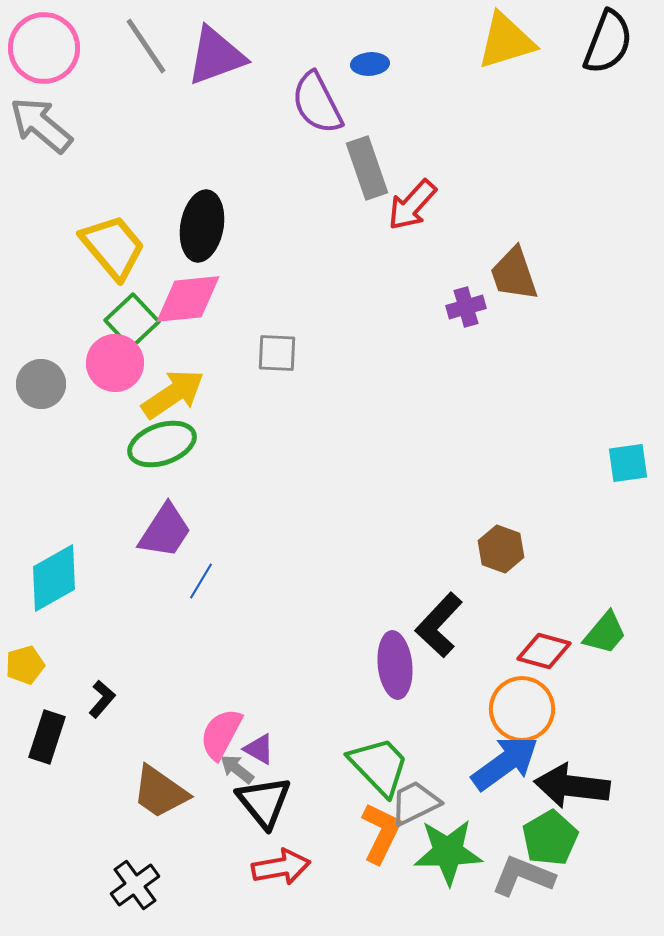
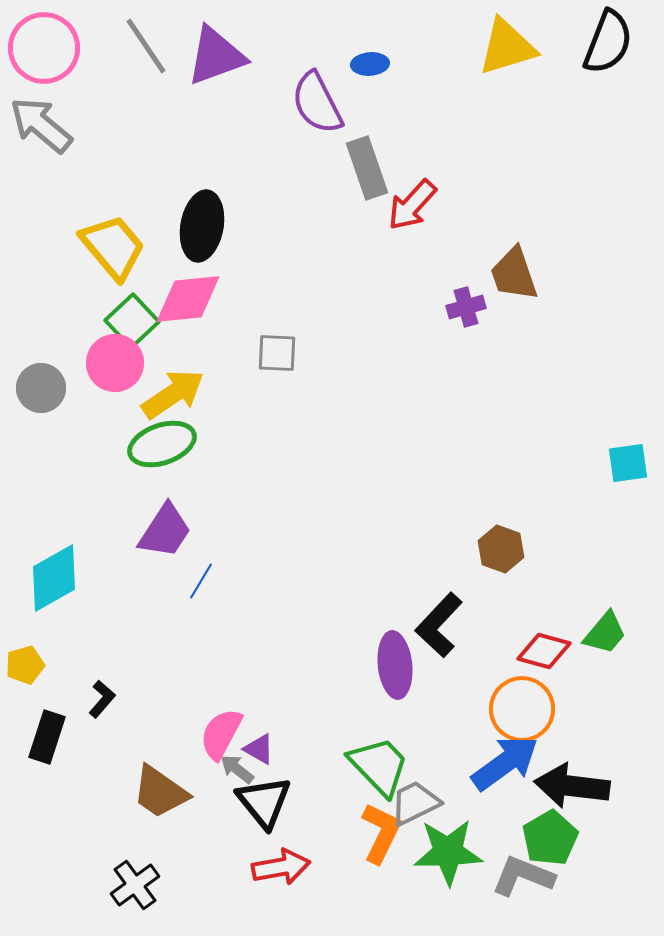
yellow triangle at (506, 41): moved 1 px right, 6 px down
gray circle at (41, 384): moved 4 px down
